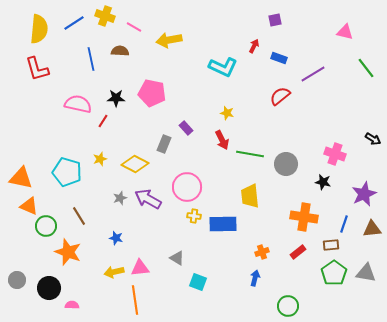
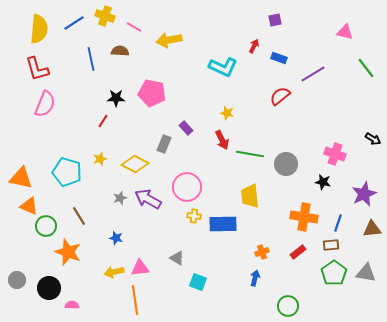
pink semicircle at (78, 104): moved 33 px left; rotated 100 degrees clockwise
blue line at (344, 224): moved 6 px left, 1 px up
